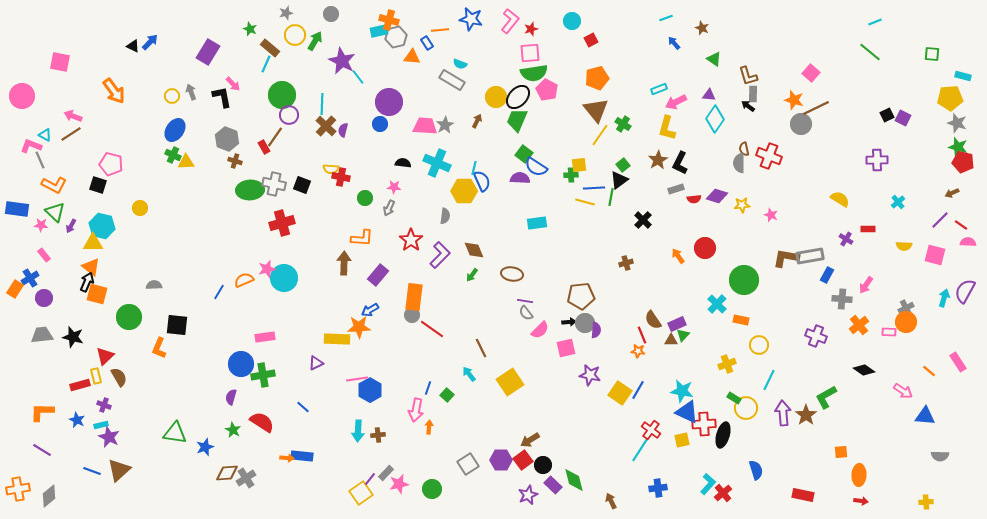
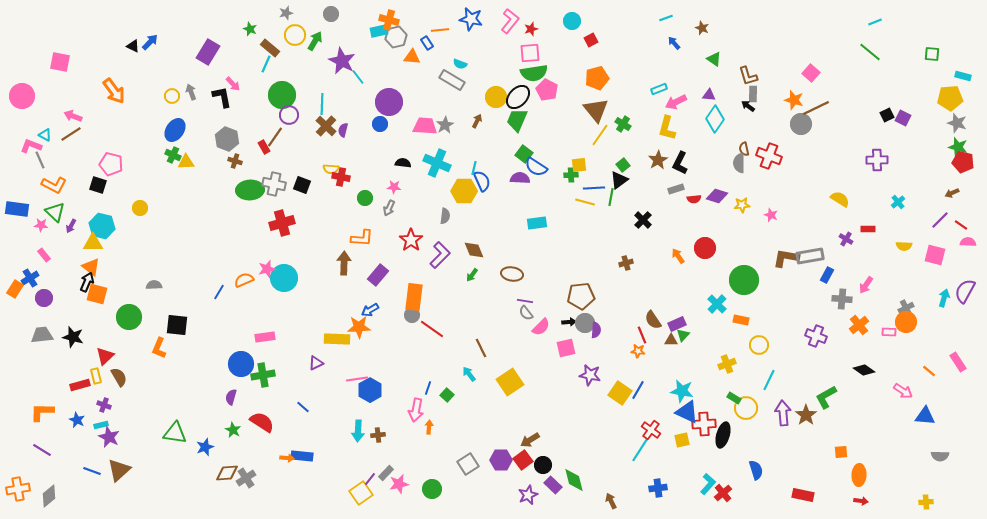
pink semicircle at (540, 330): moved 1 px right, 3 px up
